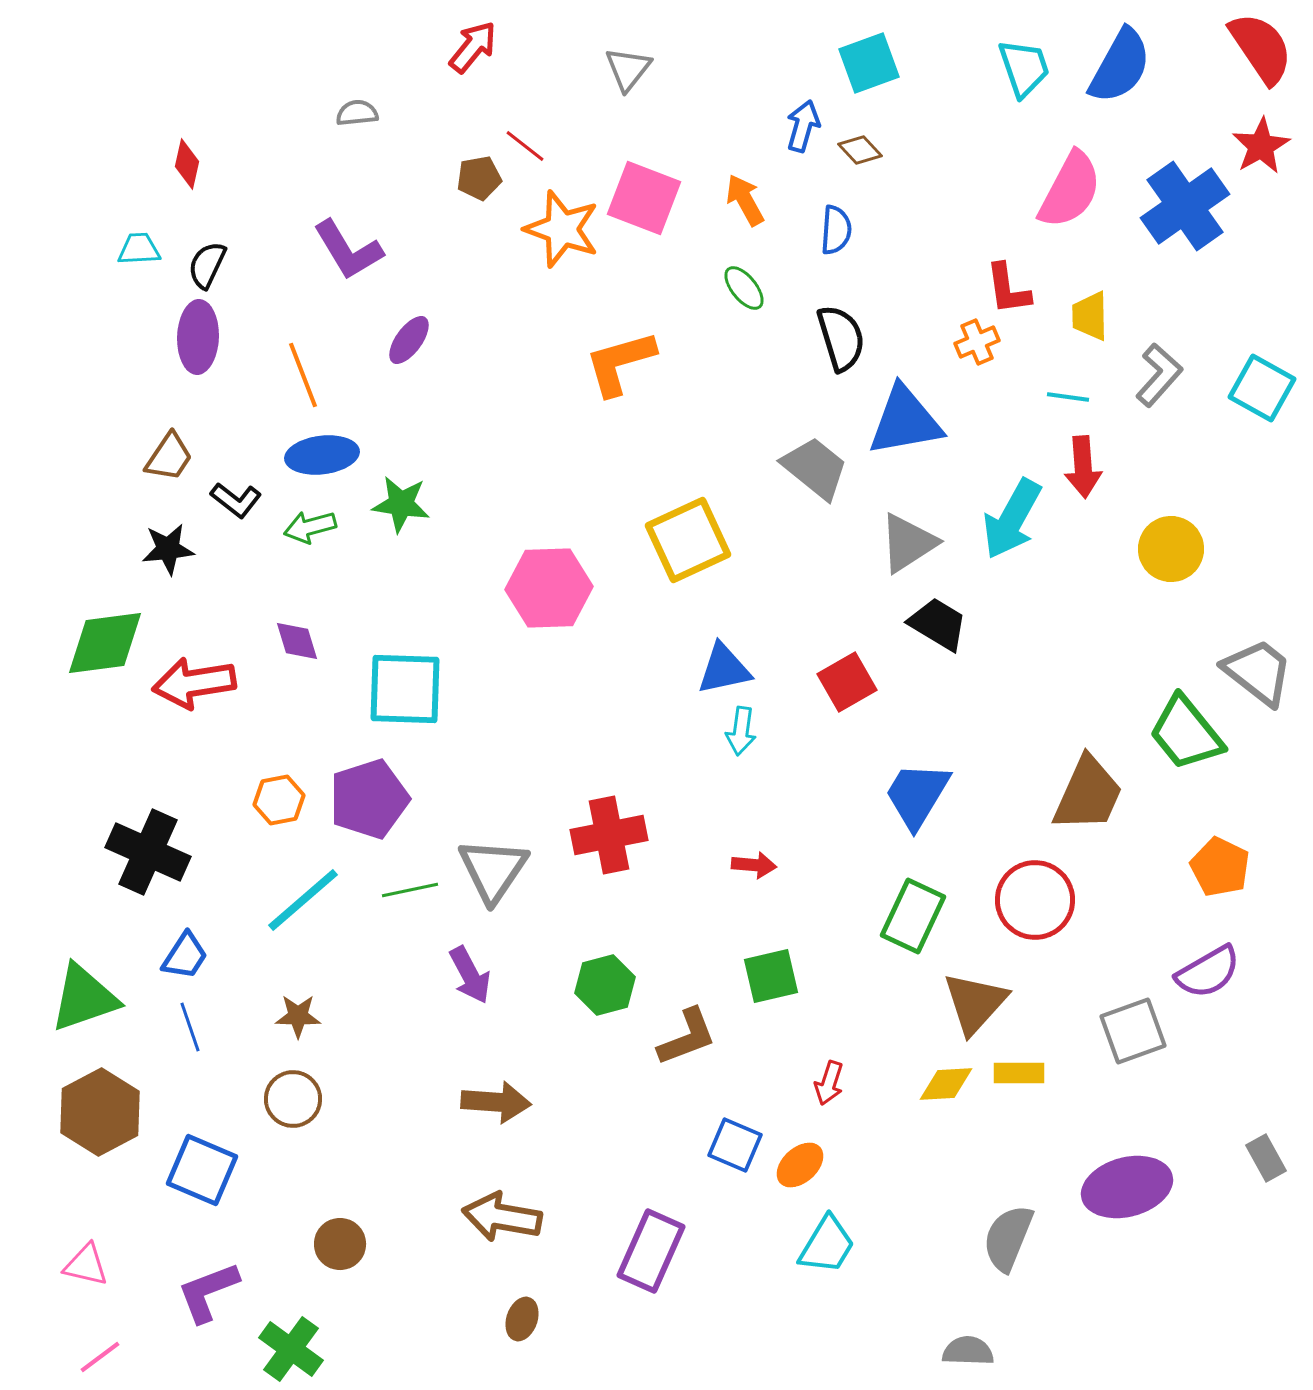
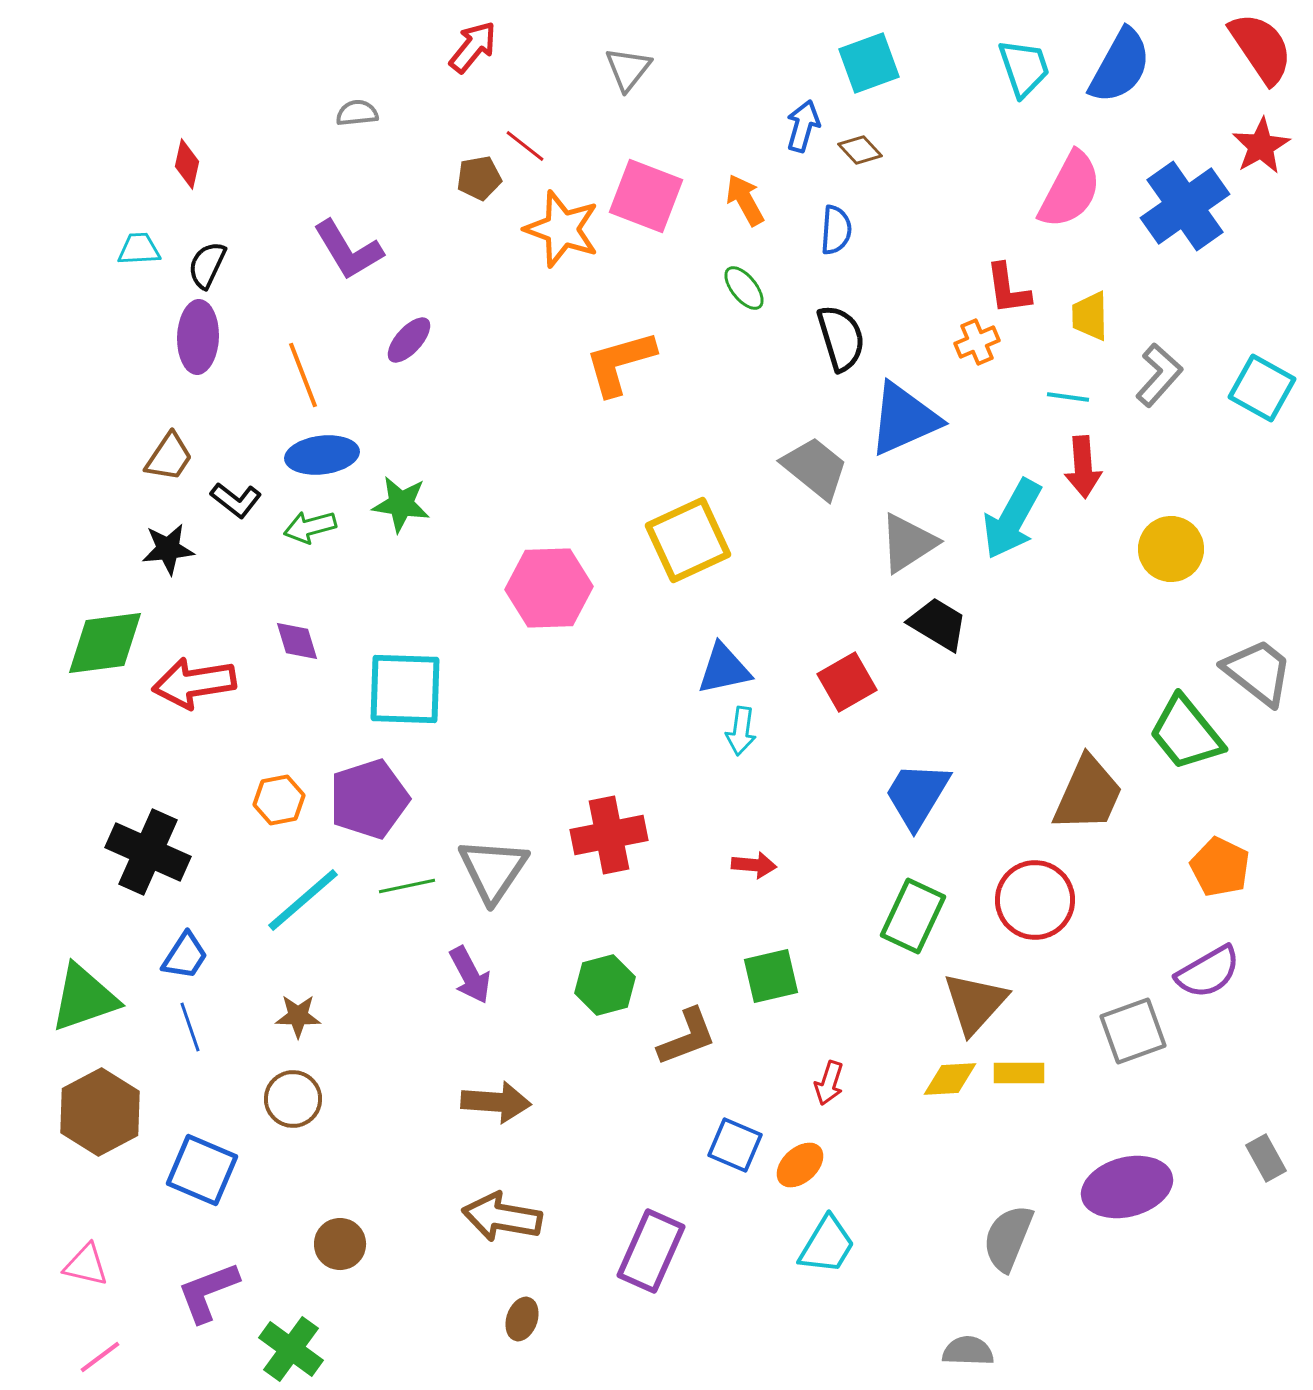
pink square at (644, 198): moved 2 px right, 2 px up
purple ellipse at (409, 340): rotated 6 degrees clockwise
blue triangle at (905, 421): moved 1 px left, 2 px up; rotated 14 degrees counterclockwise
green line at (410, 890): moved 3 px left, 4 px up
yellow diamond at (946, 1084): moved 4 px right, 5 px up
